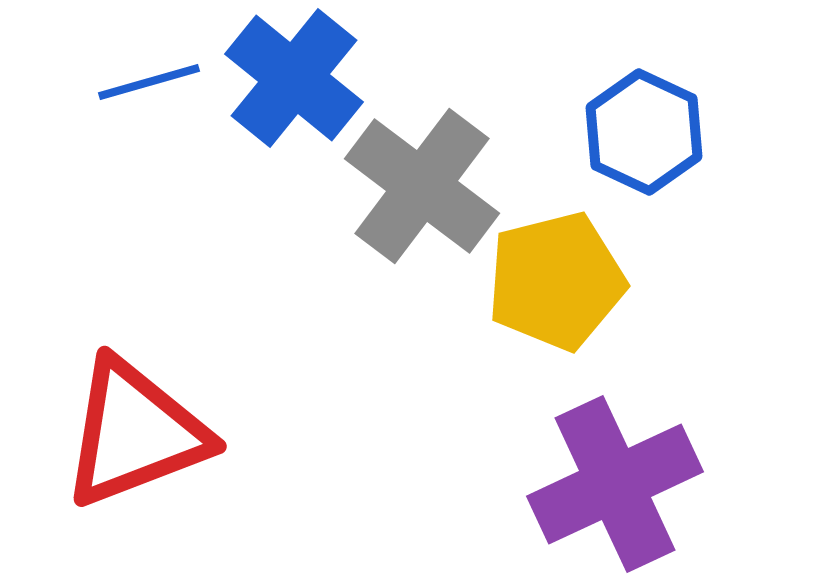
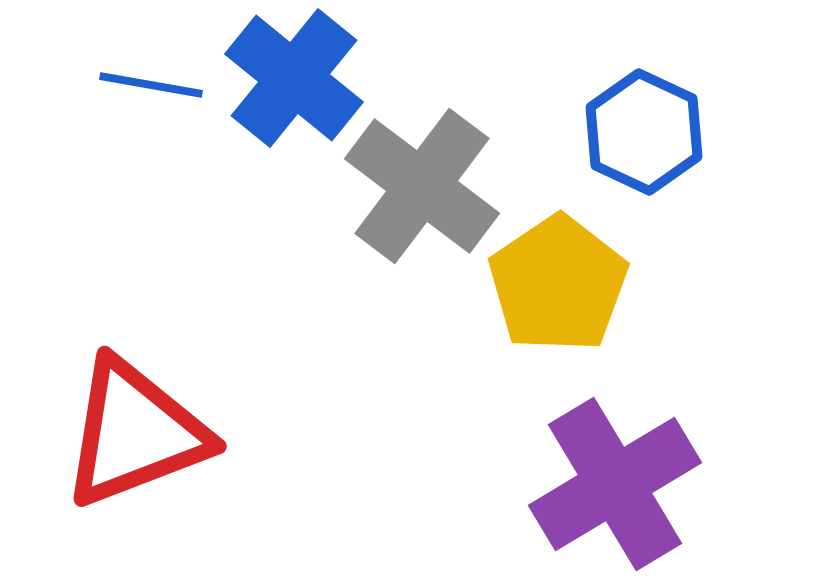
blue line: moved 2 px right, 3 px down; rotated 26 degrees clockwise
yellow pentagon: moved 2 px right, 3 px down; rotated 20 degrees counterclockwise
purple cross: rotated 6 degrees counterclockwise
